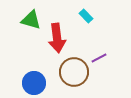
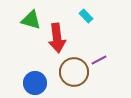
purple line: moved 2 px down
blue circle: moved 1 px right
